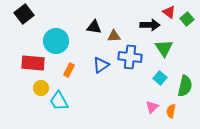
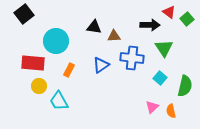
blue cross: moved 2 px right, 1 px down
yellow circle: moved 2 px left, 2 px up
orange semicircle: rotated 24 degrees counterclockwise
